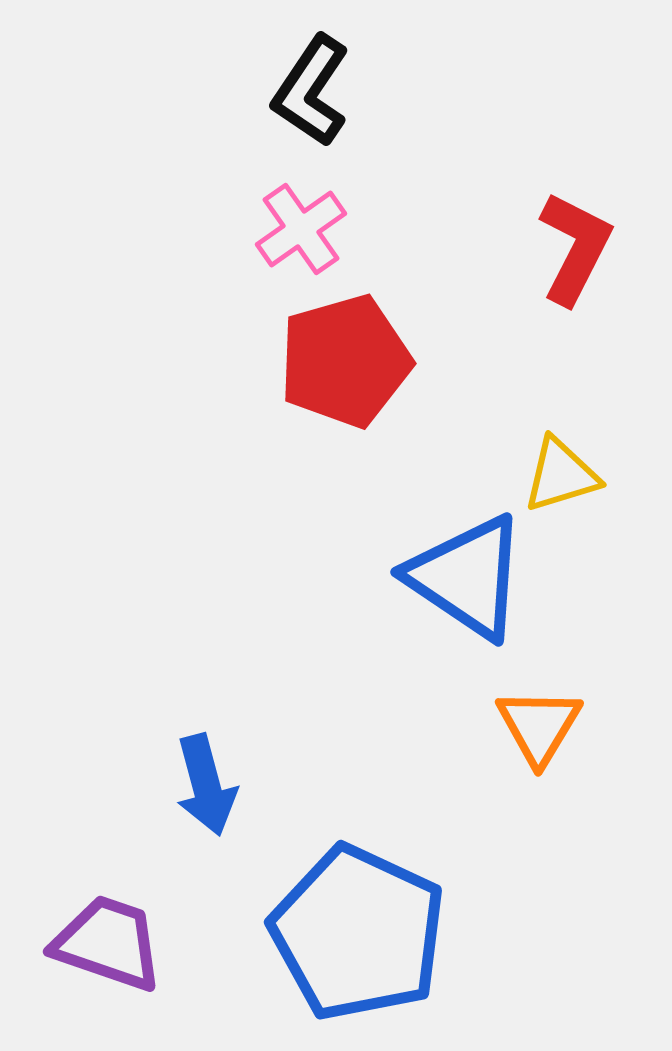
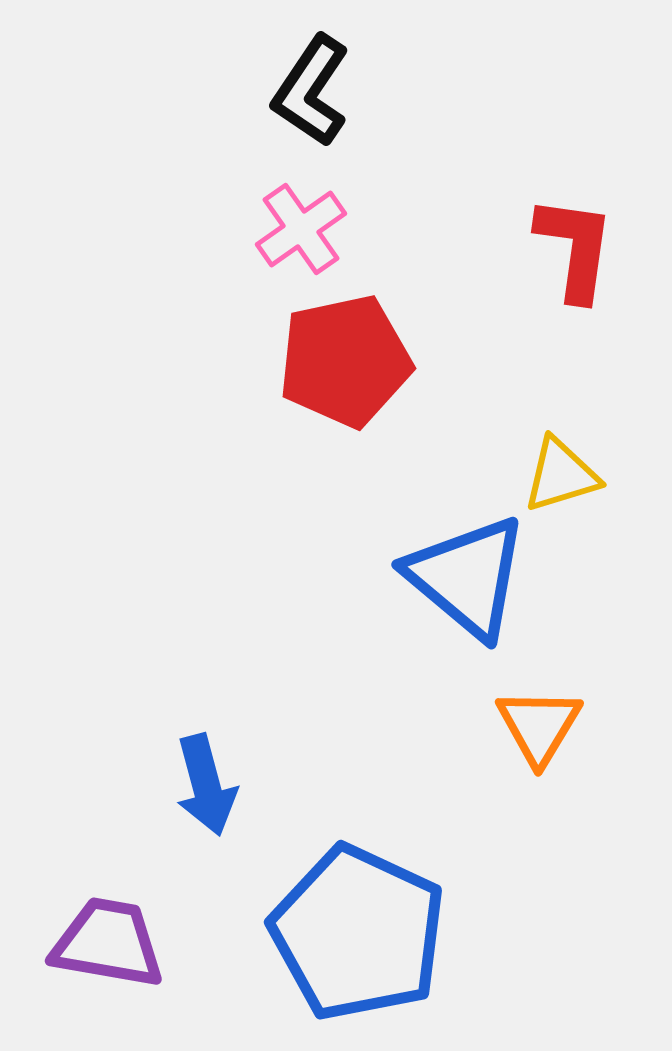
red L-shape: rotated 19 degrees counterclockwise
red pentagon: rotated 4 degrees clockwise
blue triangle: rotated 6 degrees clockwise
purple trapezoid: rotated 9 degrees counterclockwise
